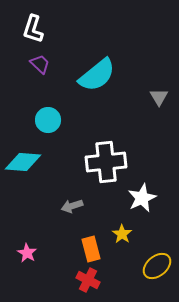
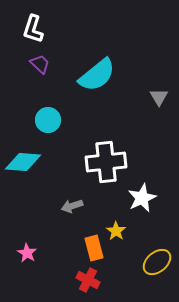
yellow star: moved 6 px left, 3 px up
orange rectangle: moved 3 px right, 1 px up
yellow ellipse: moved 4 px up
